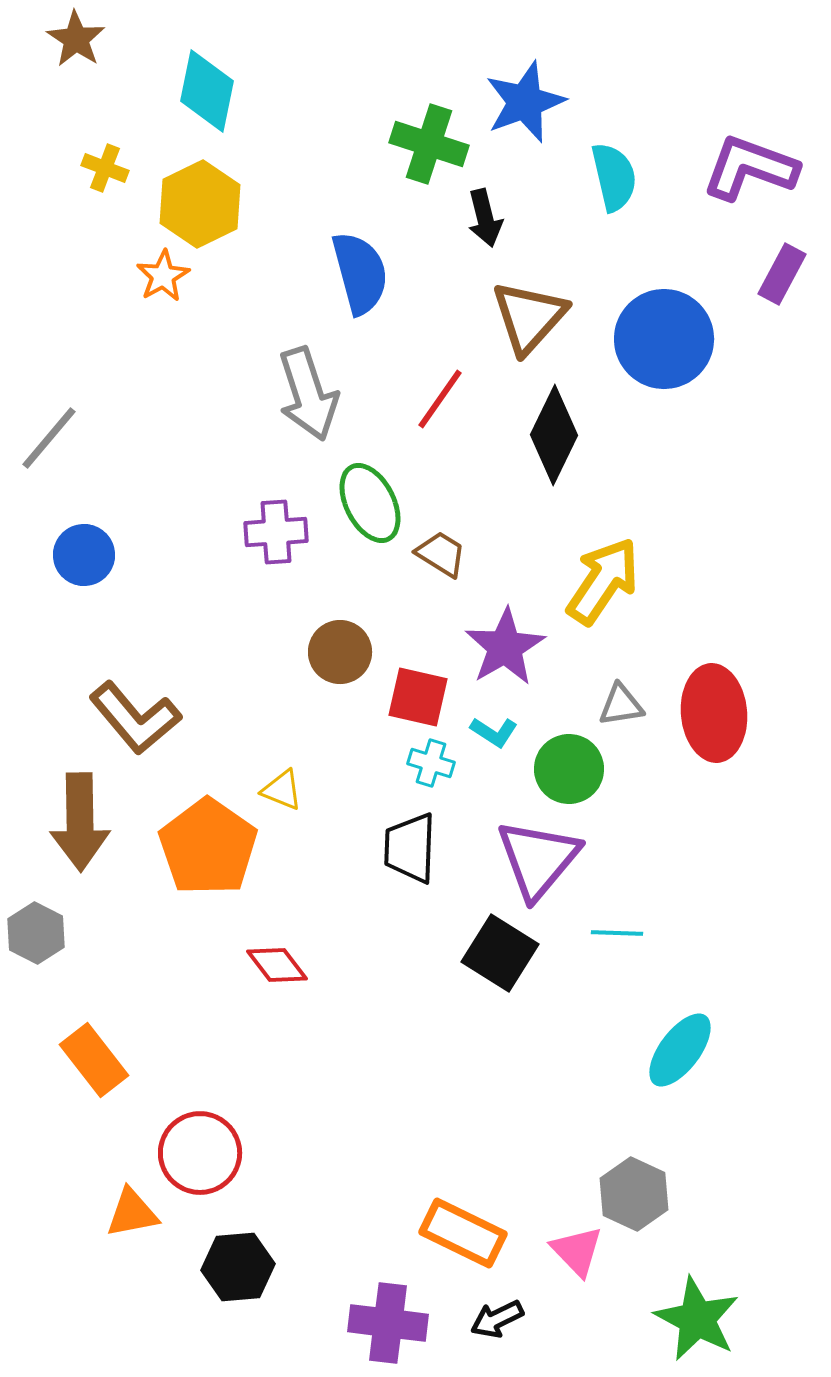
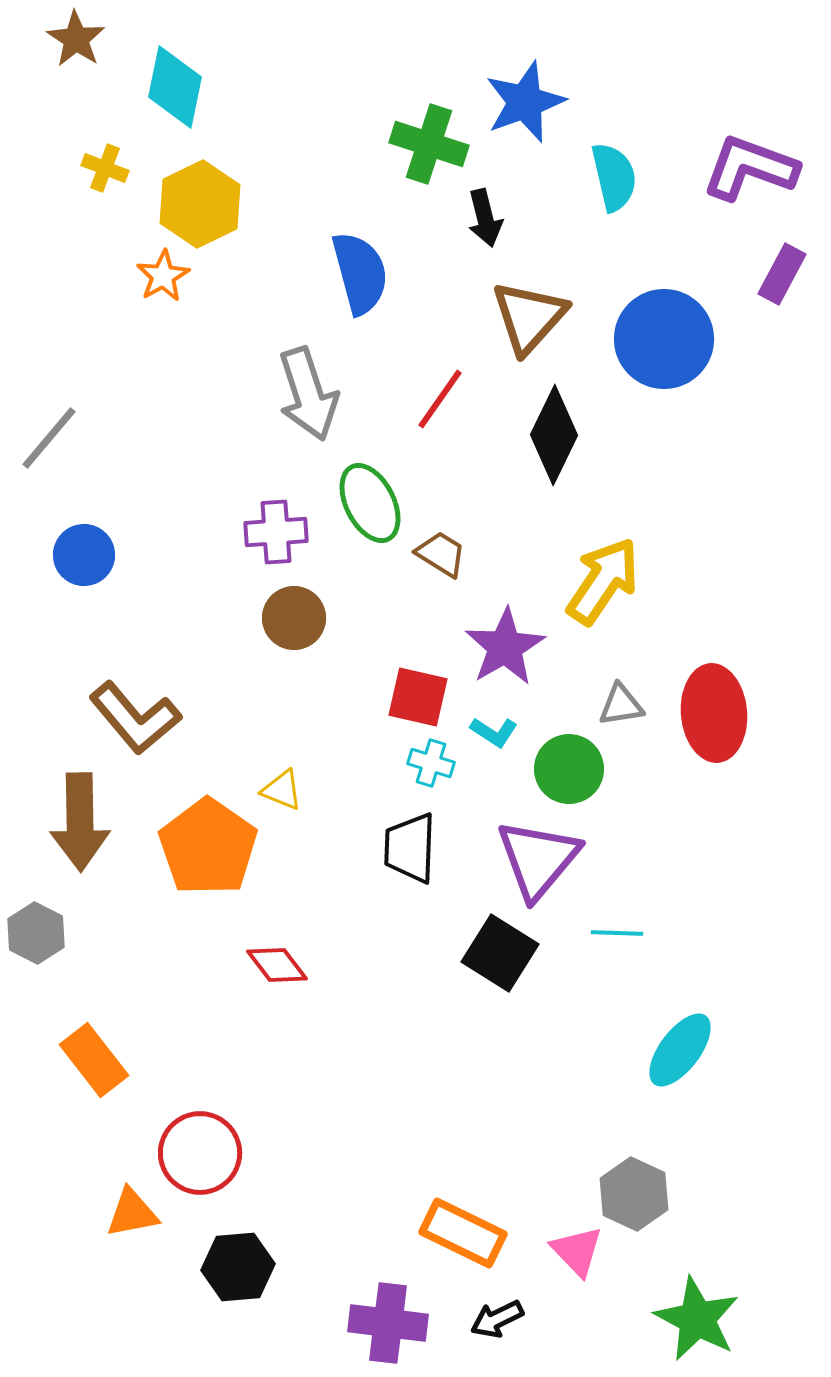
cyan diamond at (207, 91): moved 32 px left, 4 px up
brown circle at (340, 652): moved 46 px left, 34 px up
